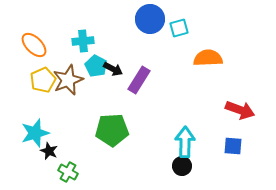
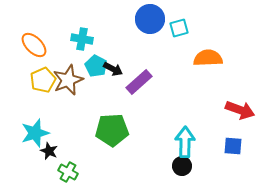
cyan cross: moved 1 px left, 2 px up; rotated 15 degrees clockwise
purple rectangle: moved 2 px down; rotated 16 degrees clockwise
